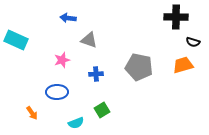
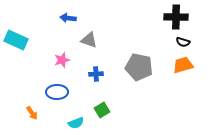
black semicircle: moved 10 px left
